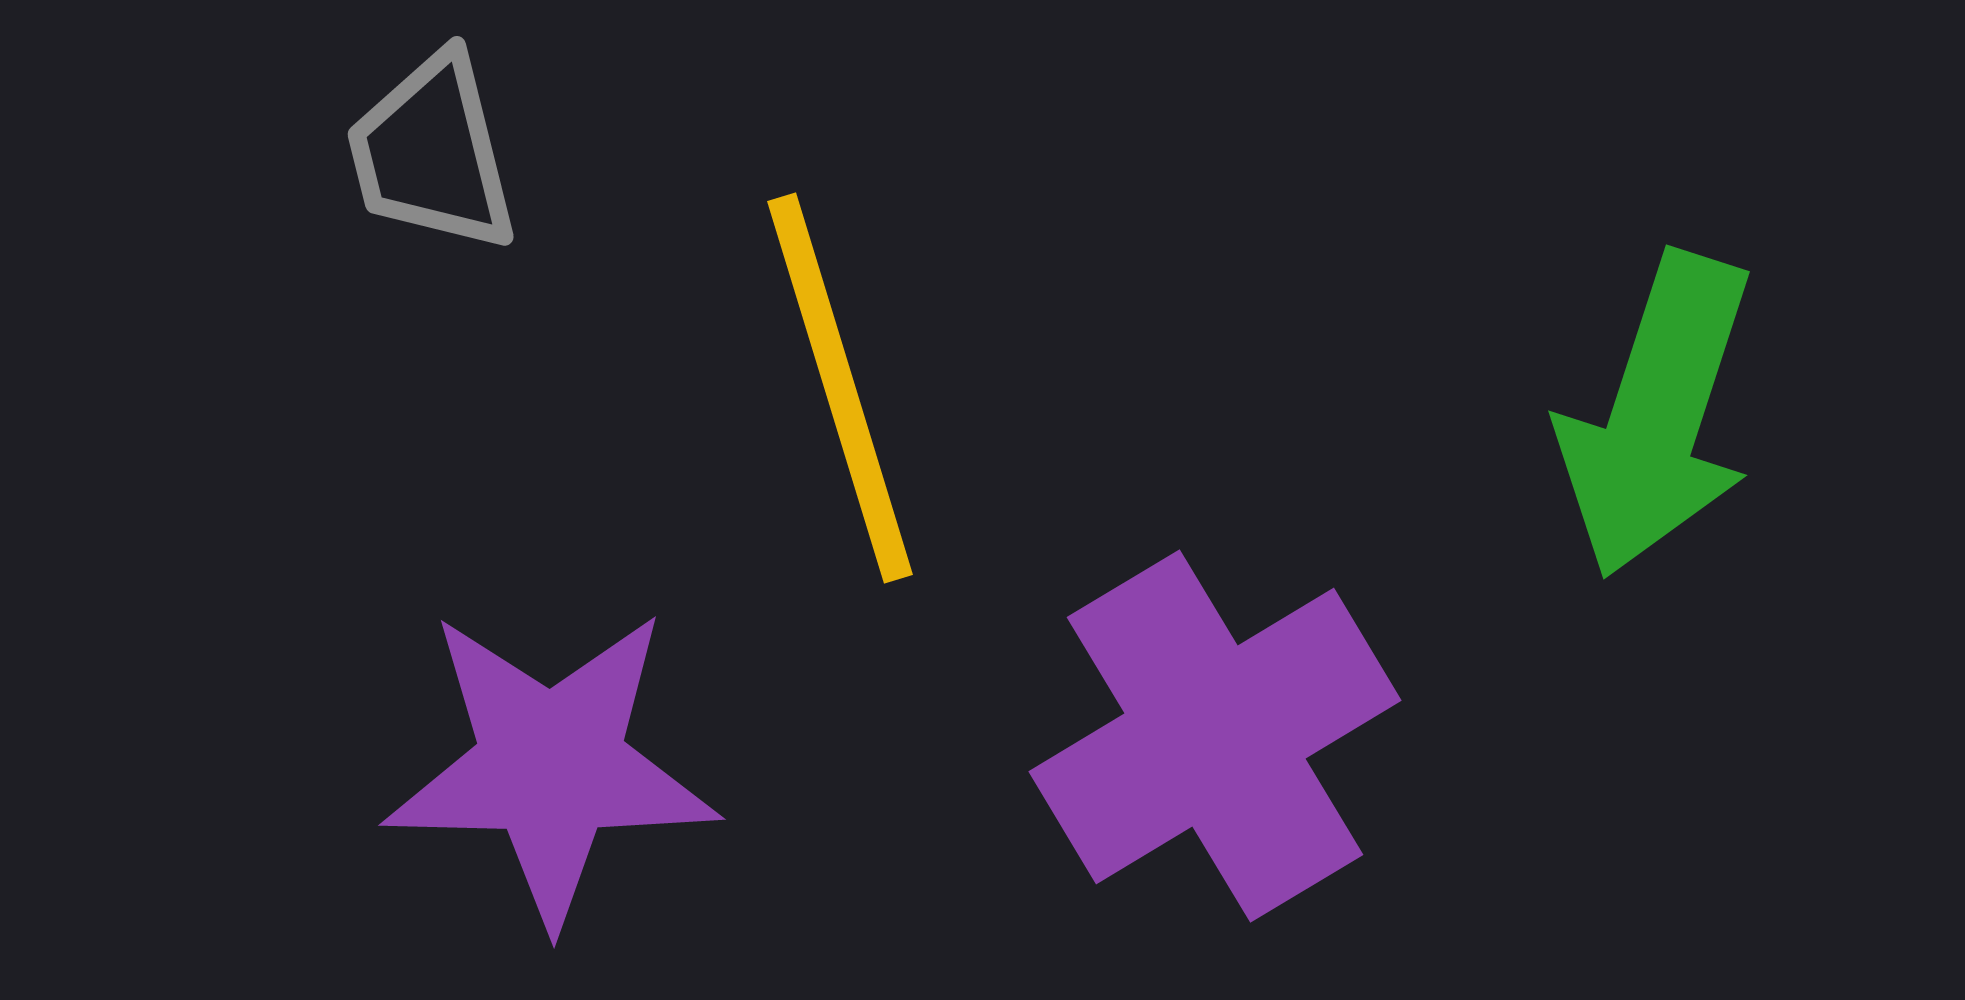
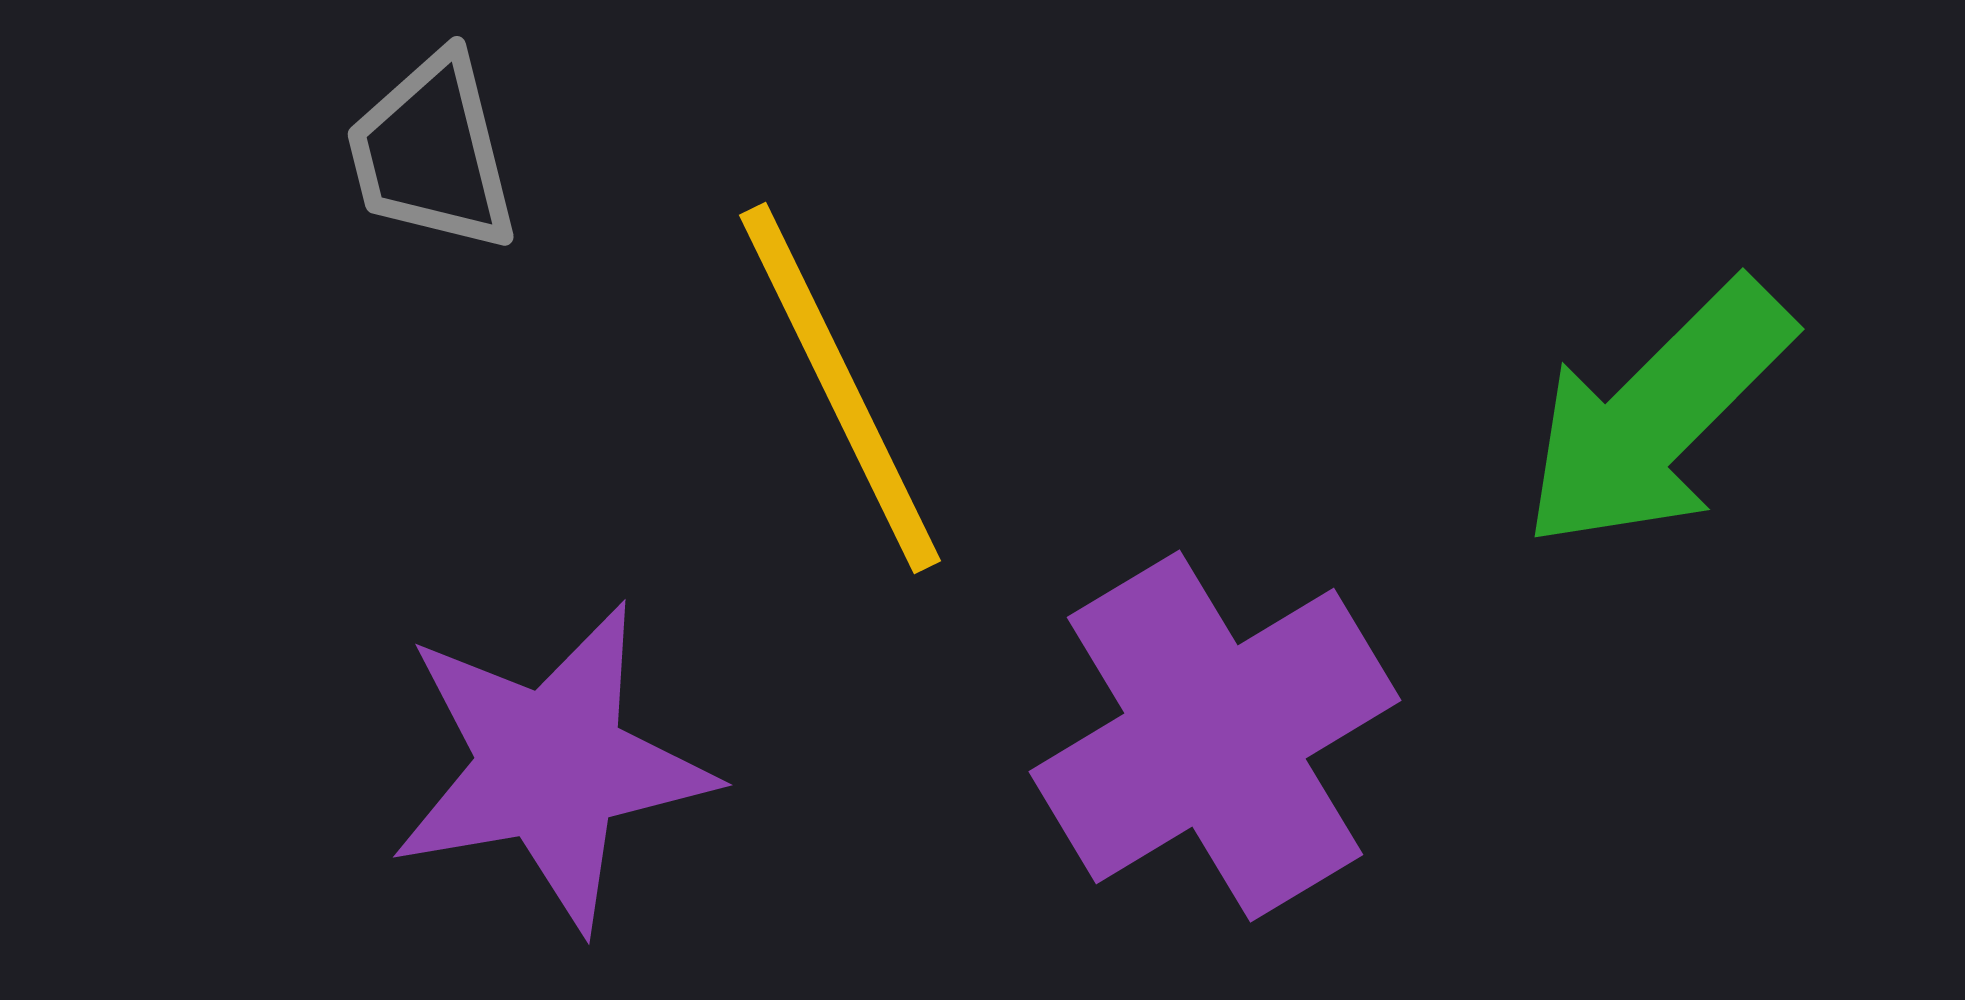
yellow line: rotated 9 degrees counterclockwise
green arrow: rotated 27 degrees clockwise
purple star: rotated 11 degrees counterclockwise
